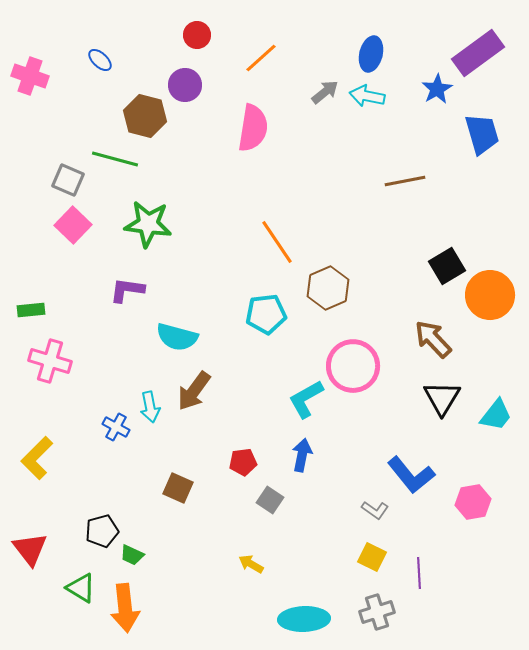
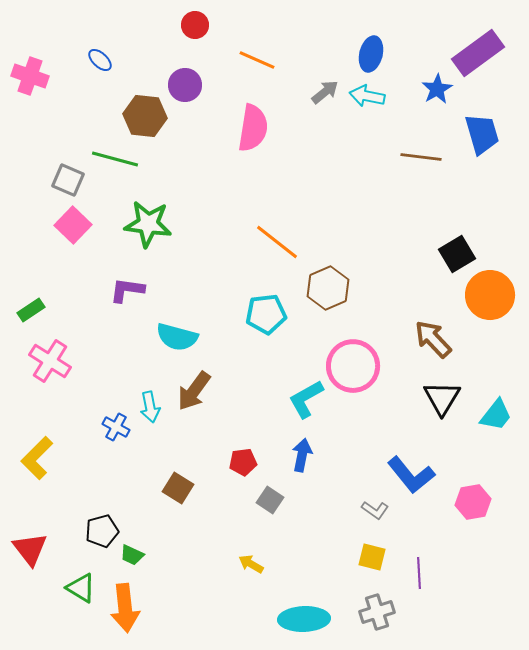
red circle at (197, 35): moved 2 px left, 10 px up
orange line at (261, 58): moved 4 px left, 2 px down; rotated 66 degrees clockwise
brown hexagon at (145, 116): rotated 9 degrees counterclockwise
brown line at (405, 181): moved 16 px right, 24 px up; rotated 18 degrees clockwise
orange line at (277, 242): rotated 18 degrees counterclockwise
black square at (447, 266): moved 10 px right, 12 px up
green rectangle at (31, 310): rotated 28 degrees counterclockwise
pink cross at (50, 361): rotated 15 degrees clockwise
brown square at (178, 488): rotated 8 degrees clockwise
yellow square at (372, 557): rotated 12 degrees counterclockwise
